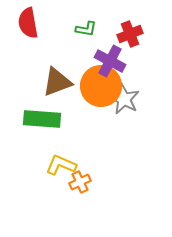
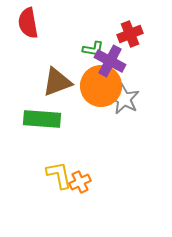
green L-shape: moved 7 px right, 20 px down
yellow L-shape: moved 2 px left, 10 px down; rotated 56 degrees clockwise
